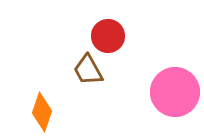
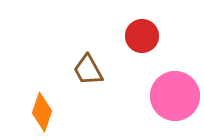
red circle: moved 34 px right
pink circle: moved 4 px down
